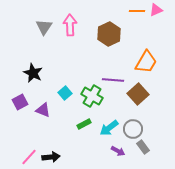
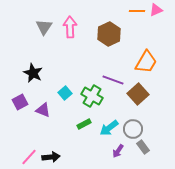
pink arrow: moved 2 px down
purple line: rotated 15 degrees clockwise
purple arrow: rotated 96 degrees clockwise
